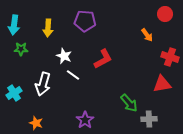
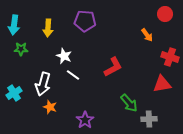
red L-shape: moved 10 px right, 8 px down
orange star: moved 14 px right, 16 px up
